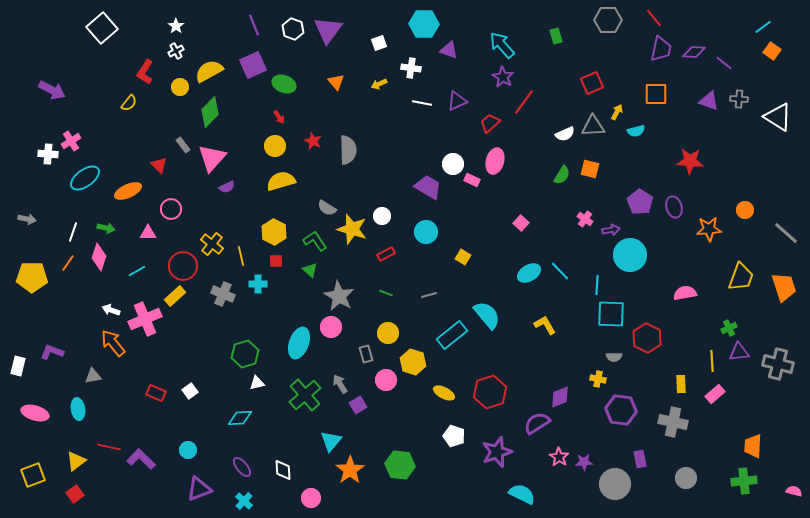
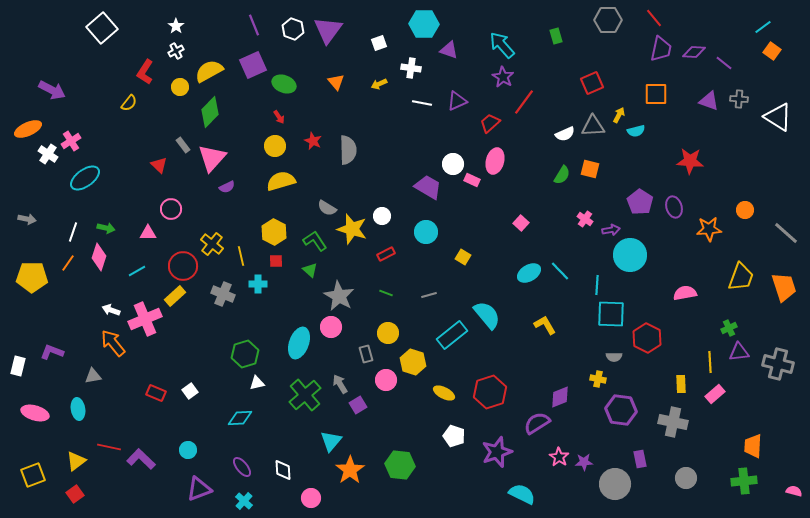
yellow arrow at (617, 112): moved 2 px right, 3 px down
white cross at (48, 154): rotated 30 degrees clockwise
orange ellipse at (128, 191): moved 100 px left, 62 px up
yellow line at (712, 361): moved 2 px left, 1 px down
